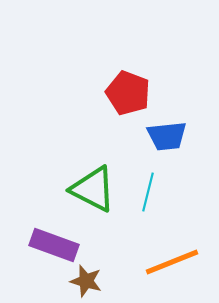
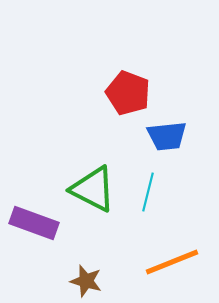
purple rectangle: moved 20 px left, 22 px up
